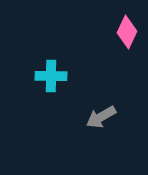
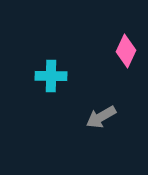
pink diamond: moved 1 px left, 19 px down
